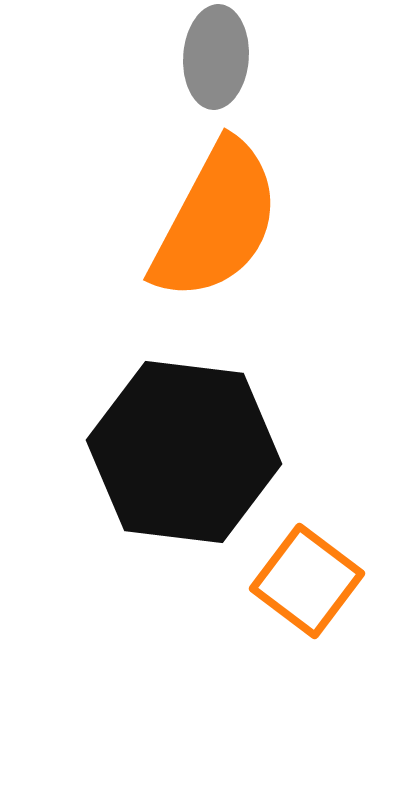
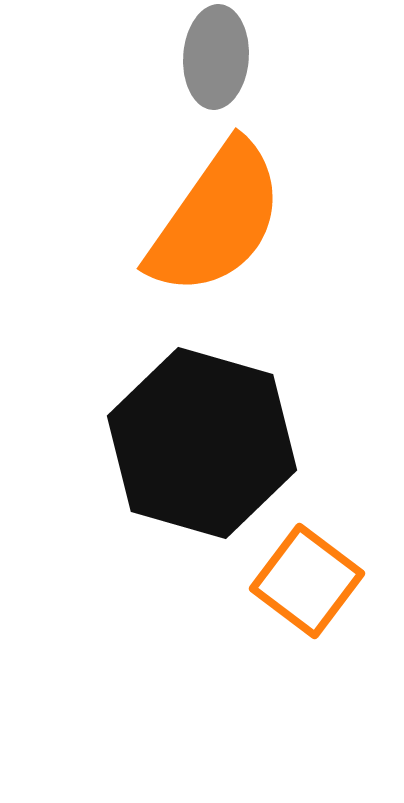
orange semicircle: moved 2 px up; rotated 7 degrees clockwise
black hexagon: moved 18 px right, 9 px up; rotated 9 degrees clockwise
